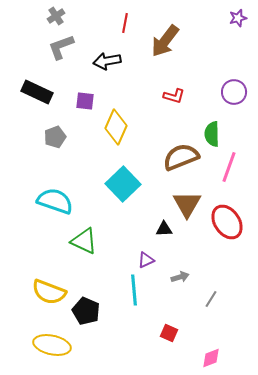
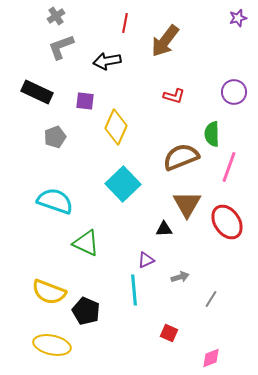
green triangle: moved 2 px right, 2 px down
